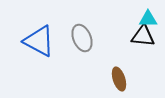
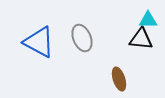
cyan triangle: moved 1 px down
black triangle: moved 2 px left, 3 px down
blue triangle: moved 1 px down
